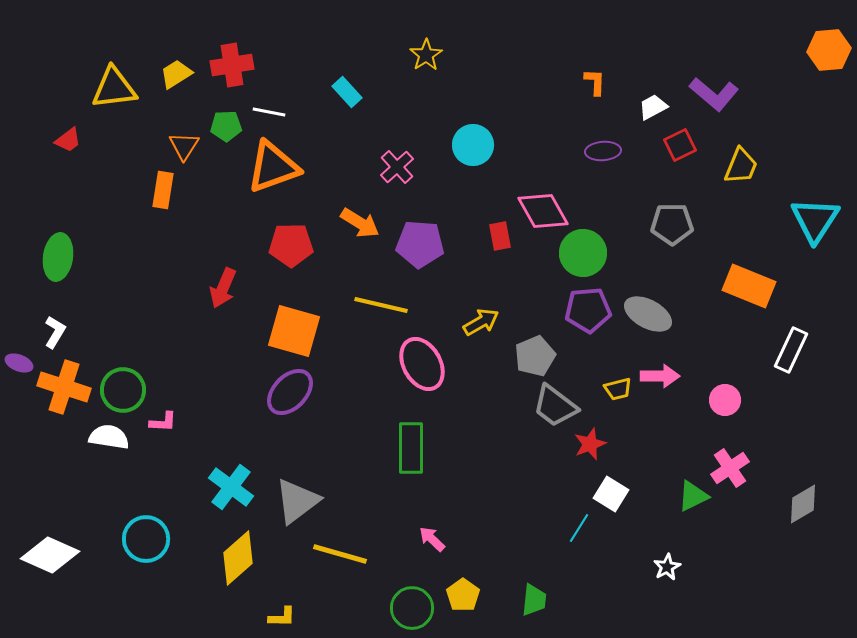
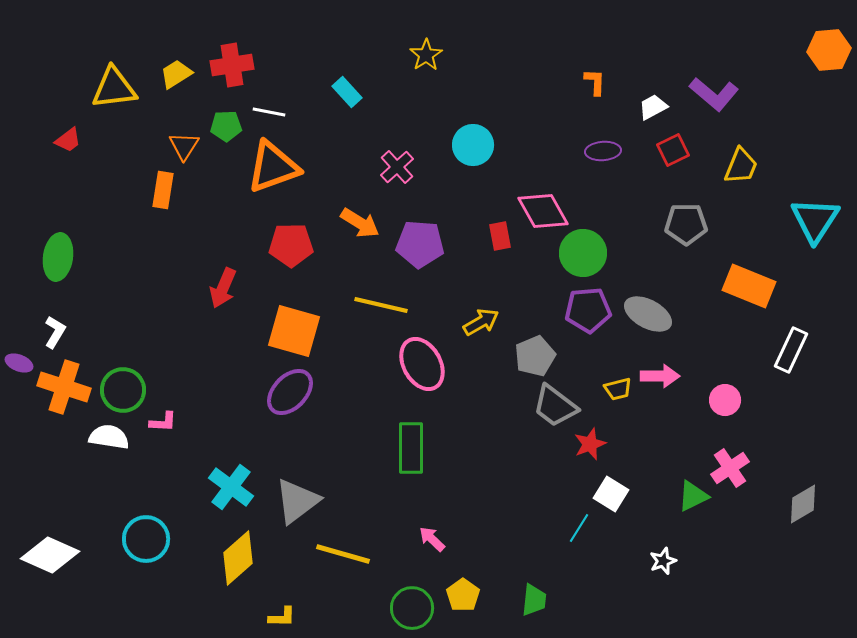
red square at (680, 145): moved 7 px left, 5 px down
gray pentagon at (672, 224): moved 14 px right
yellow line at (340, 554): moved 3 px right
white star at (667, 567): moved 4 px left, 6 px up; rotated 8 degrees clockwise
